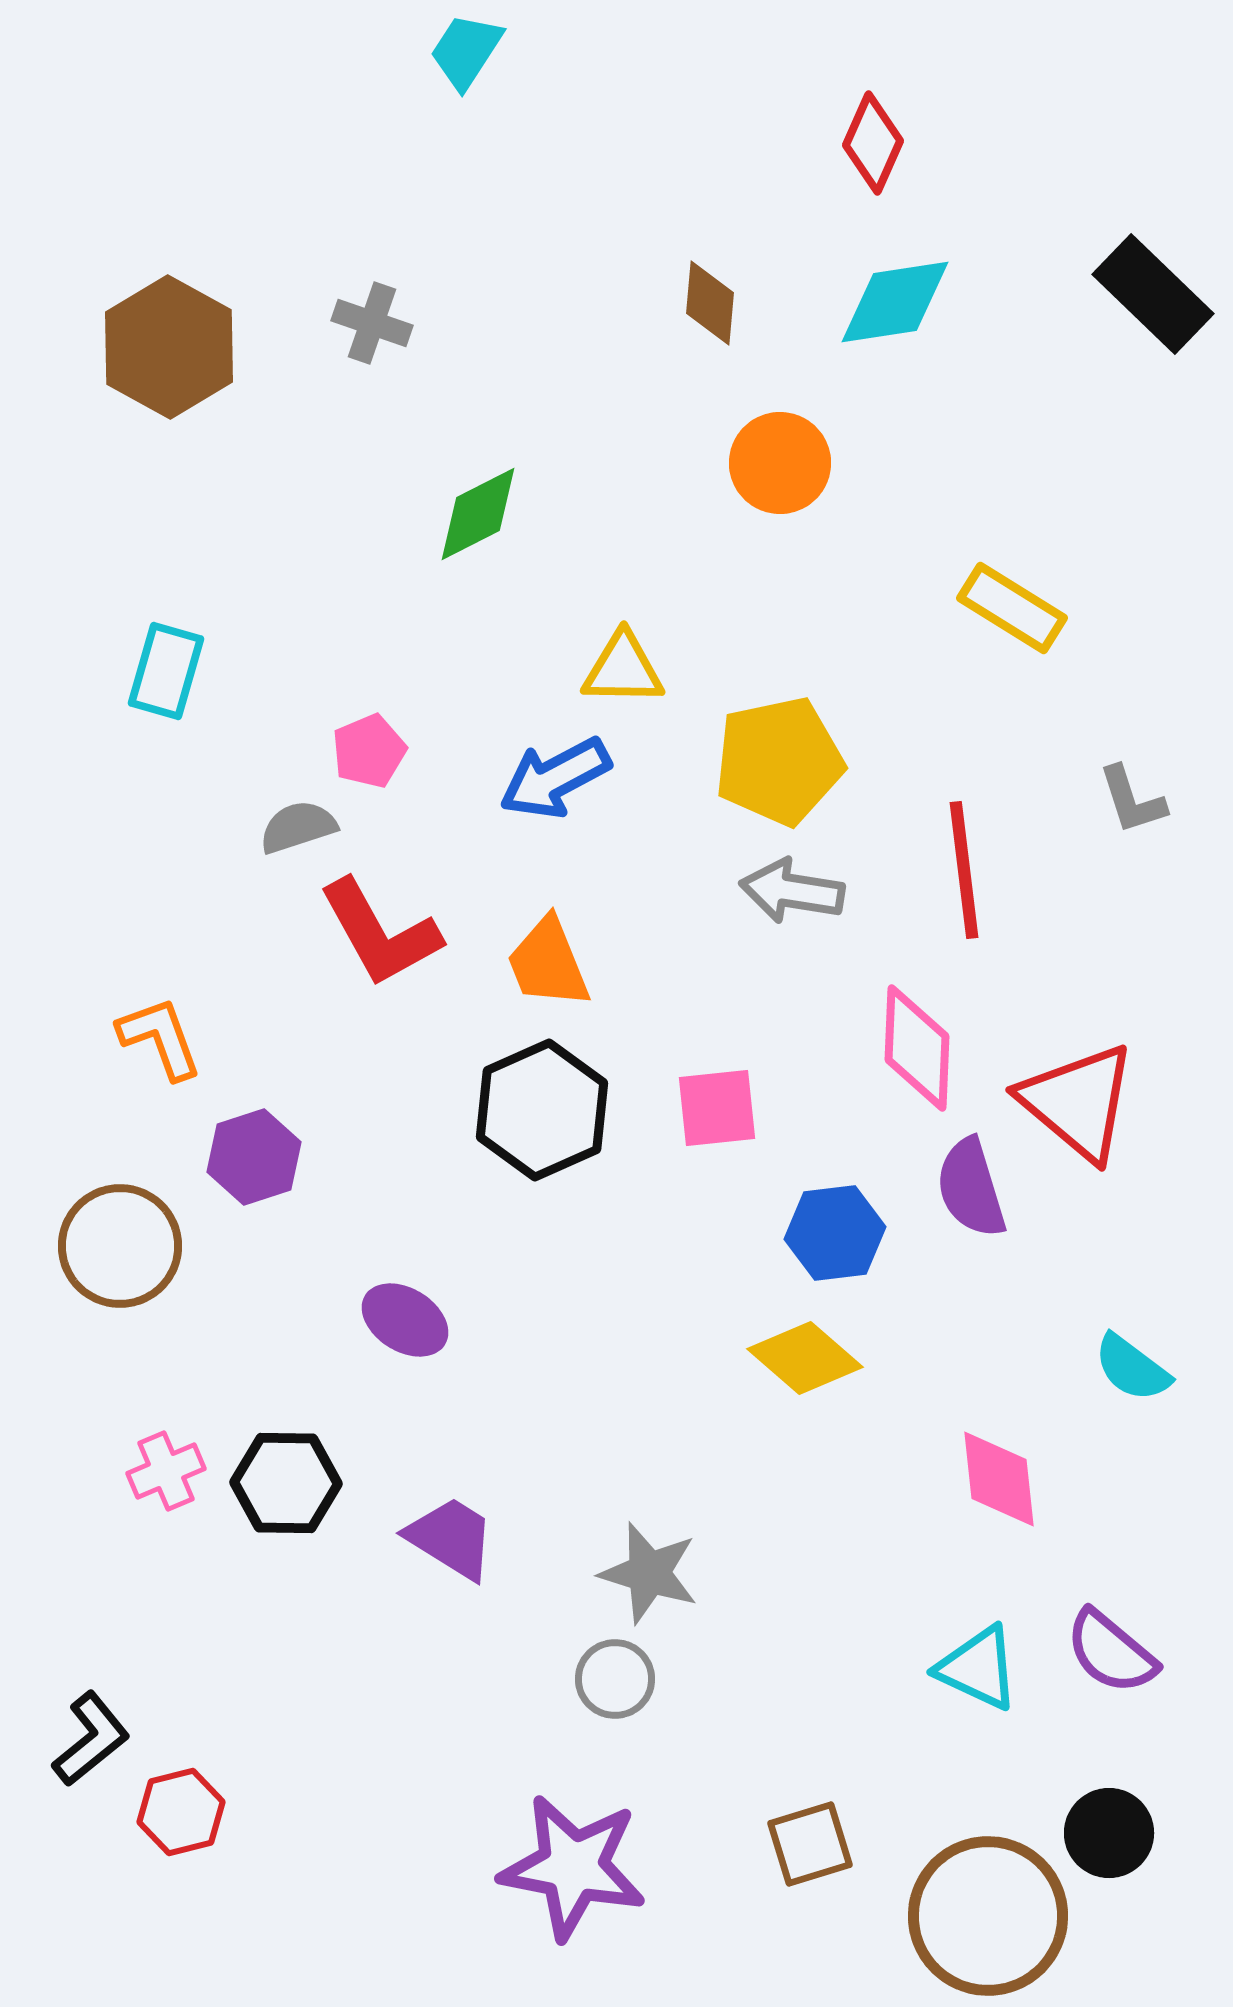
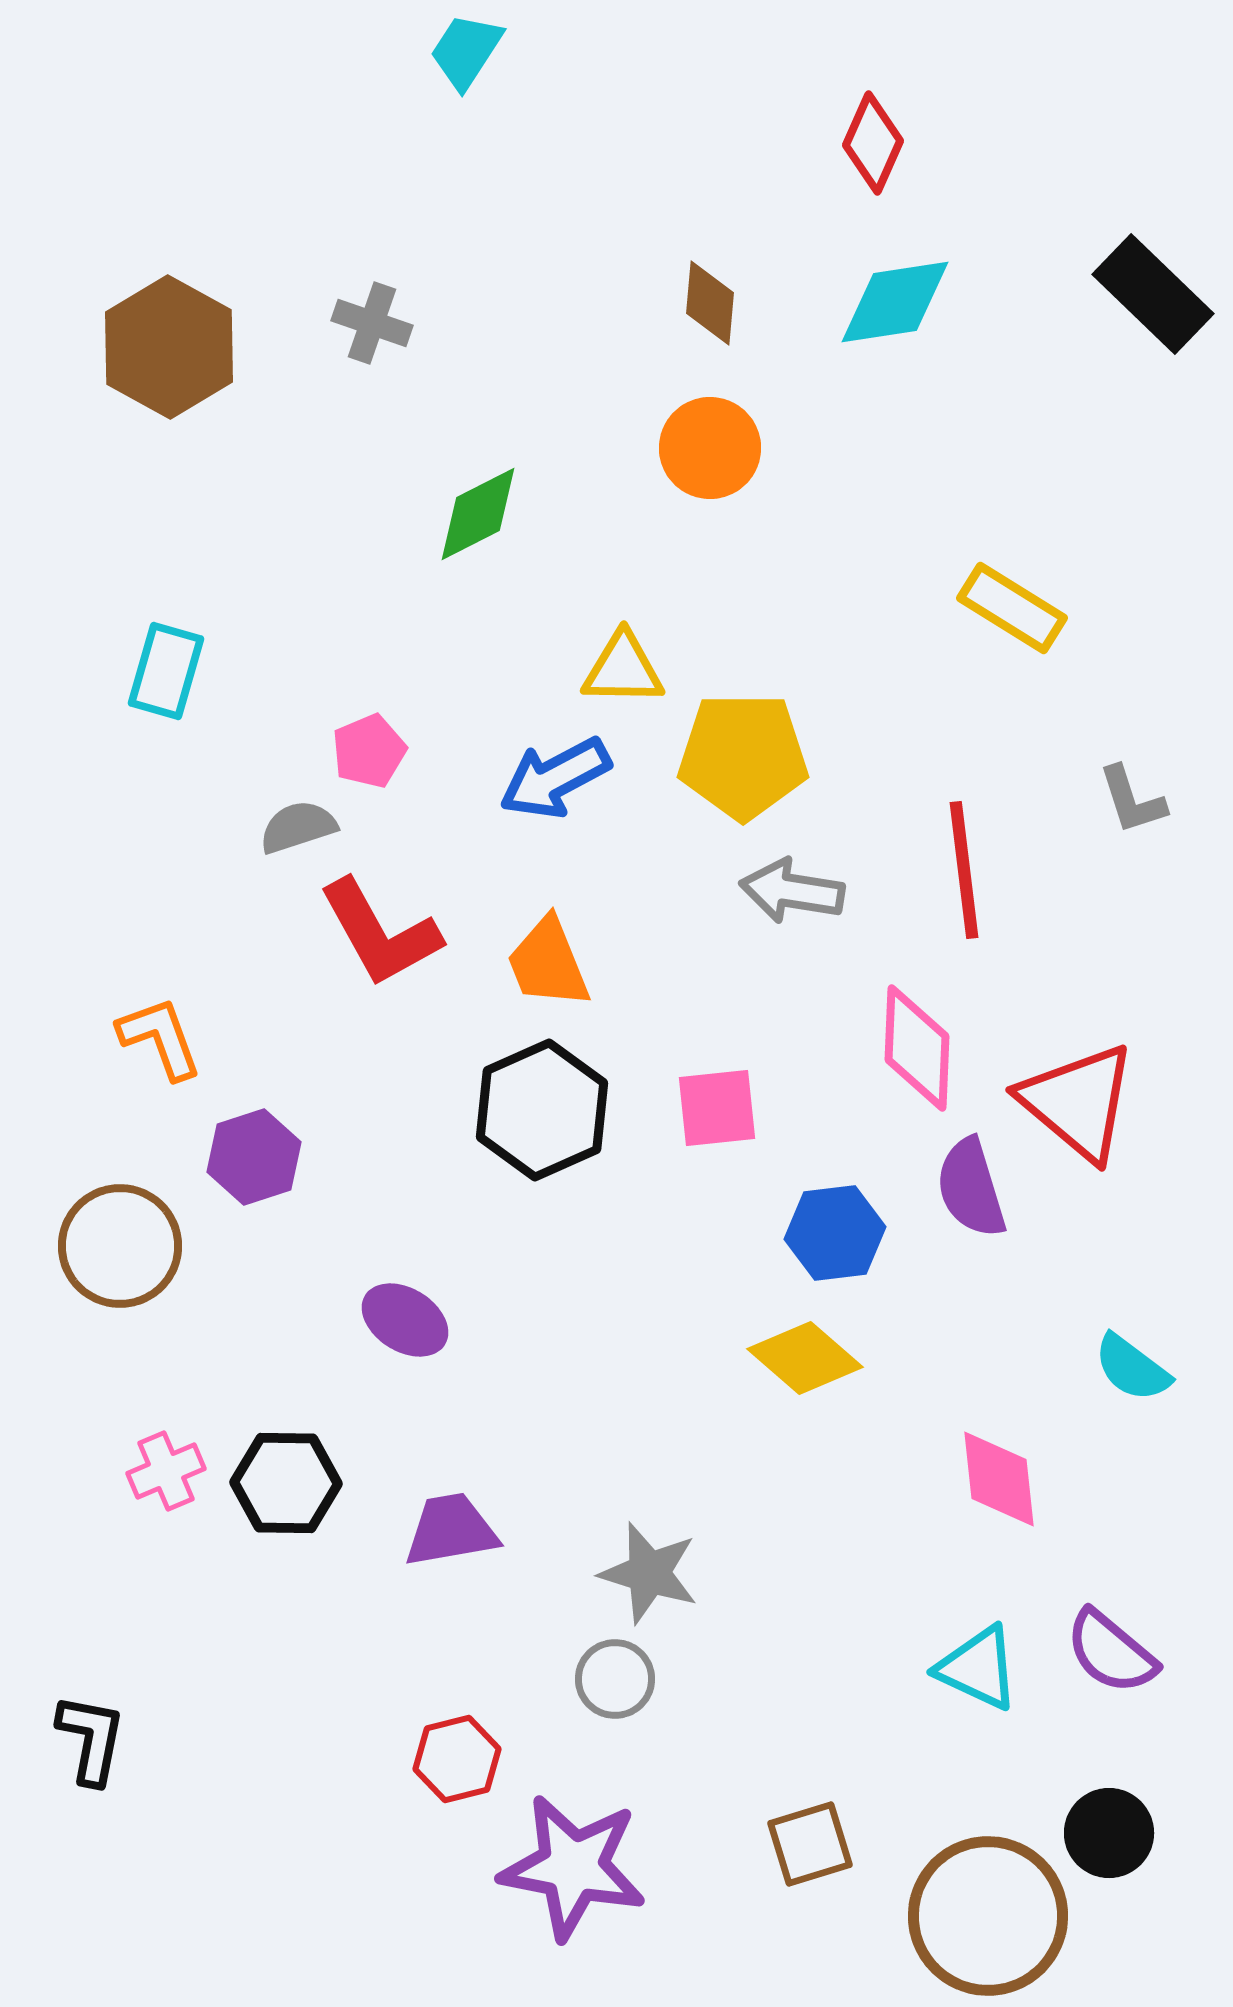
orange circle at (780, 463): moved 70 px left, 15 px up
yellow pentagon at (779, 761): moved 36 px left, 5 px up; rotated 12 degrees clockwise
purple trapezoid at (451, 1538): moved 8 px up; rotated 42 degrees counterclockwise
black L-shape at (91, 1739): rotated 40 degrees counterclockwise
red hexagon at (181, 1812): moved 276 px right, 53 px up
